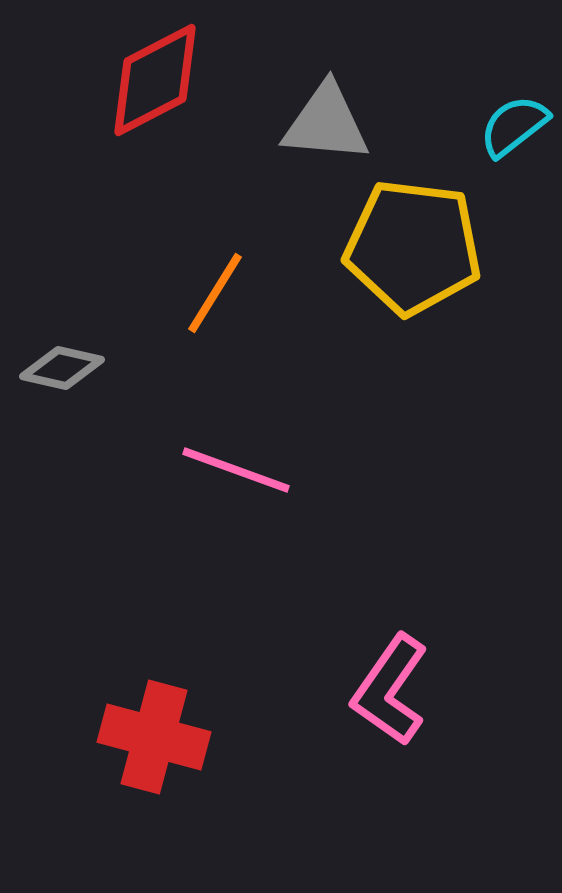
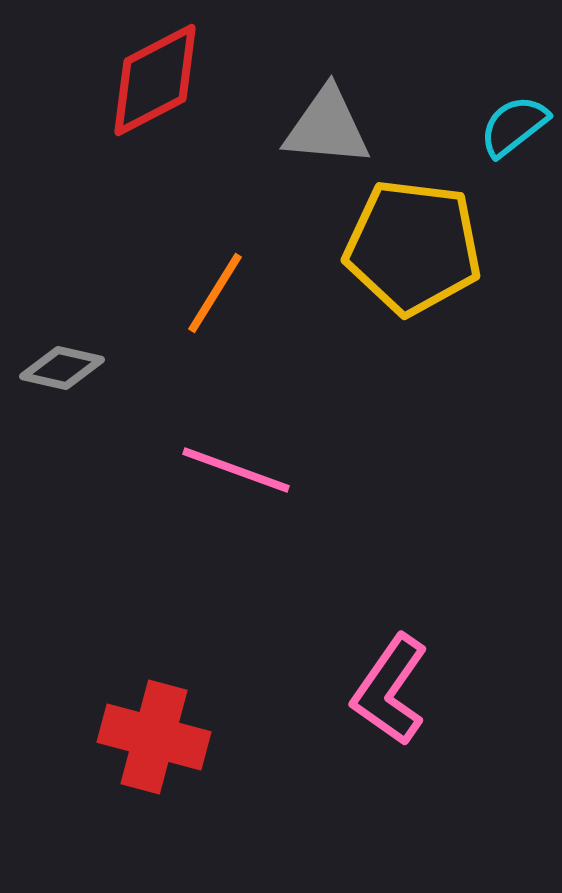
gray triangle: moved 1 px right, 4 px down
